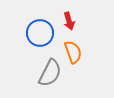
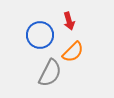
blue circle: moved 2 px down
orange semicircle: rotated 65 degrees clockwise
